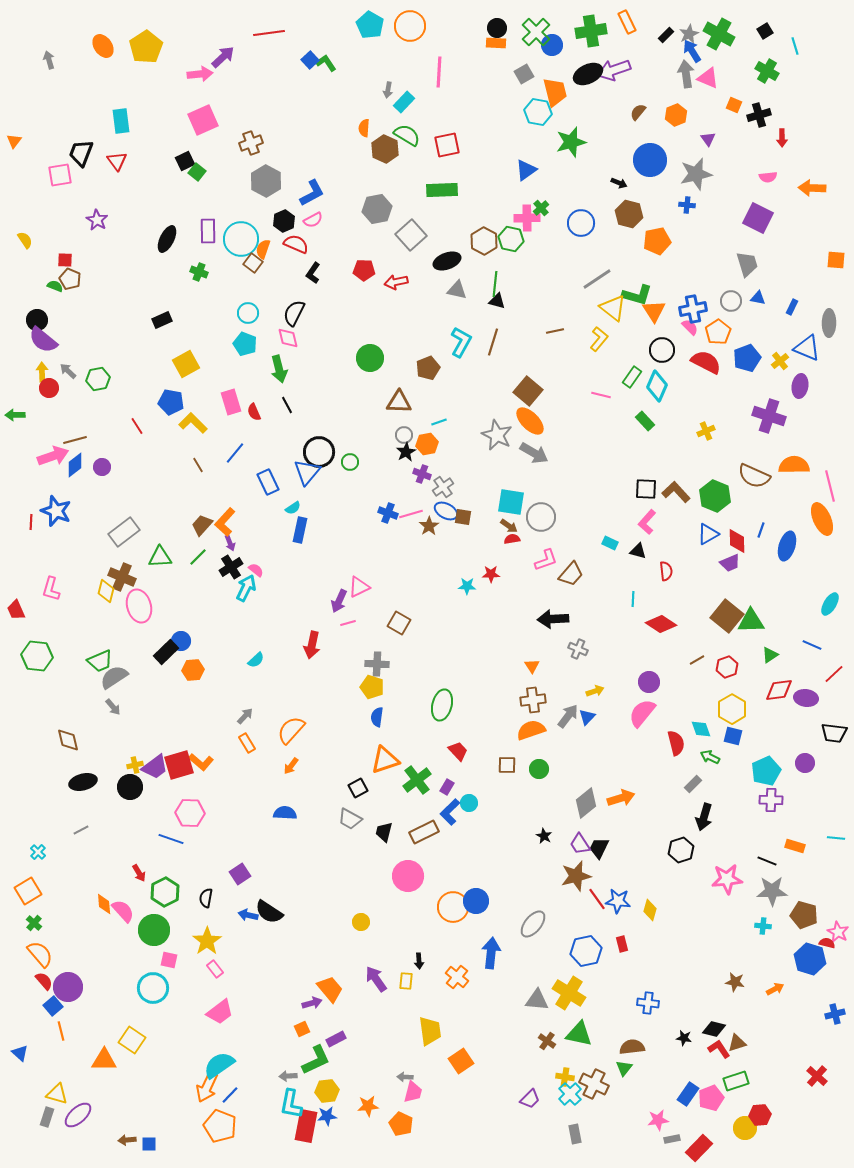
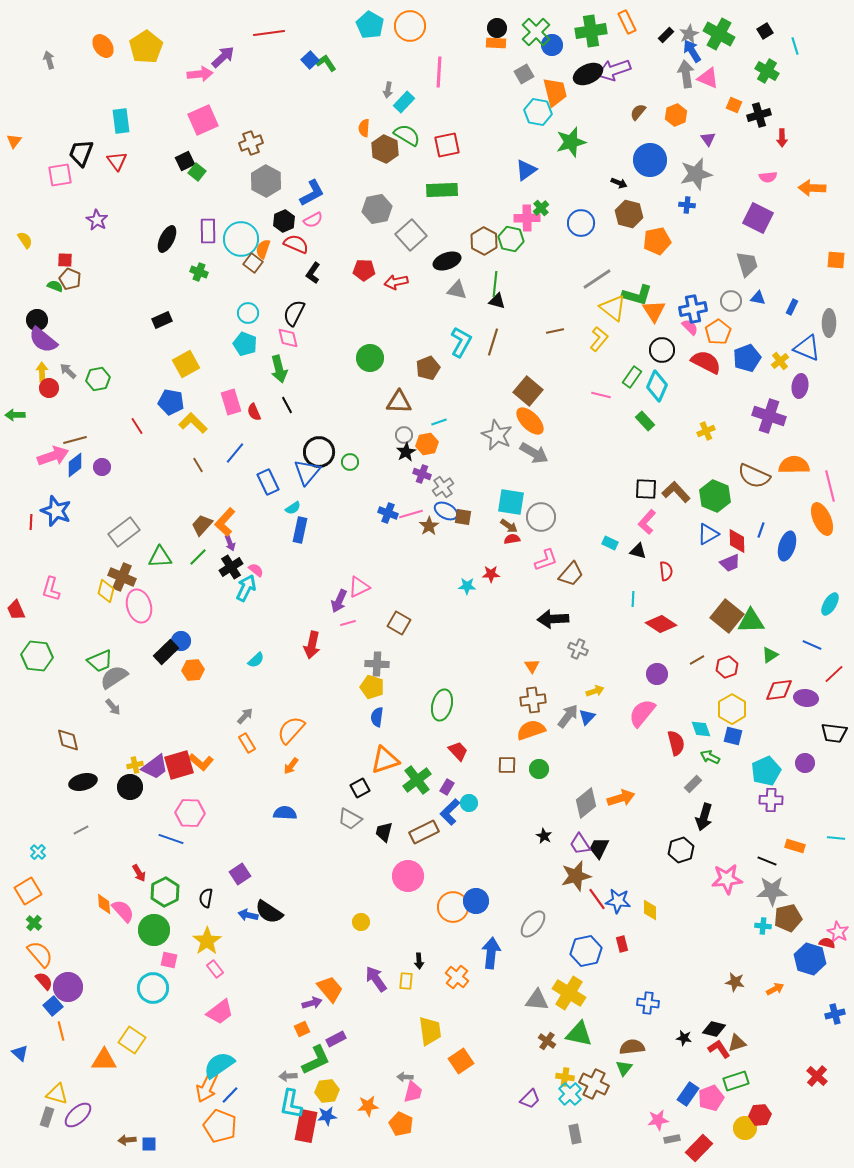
purple circle at (649, 682): moved 8 px right, 8 px up
black square at (358, 788): moved 2 px right
yellow diamond at (650, 910): rotated 15 degrees counterclockwise
brown pentagon at (804, 915): moved 16 px left, 3 px down; rotated 28 degrees counterclockwise
